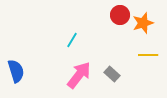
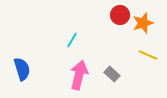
yellow line: rotated 24 degrees clockwise
blue semicircle: moved 6 px right, 2 px up
pink arrow: rotated 24 degrees counterclockwise
